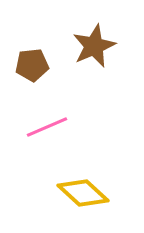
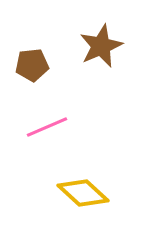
brown star: moved 7 px right
